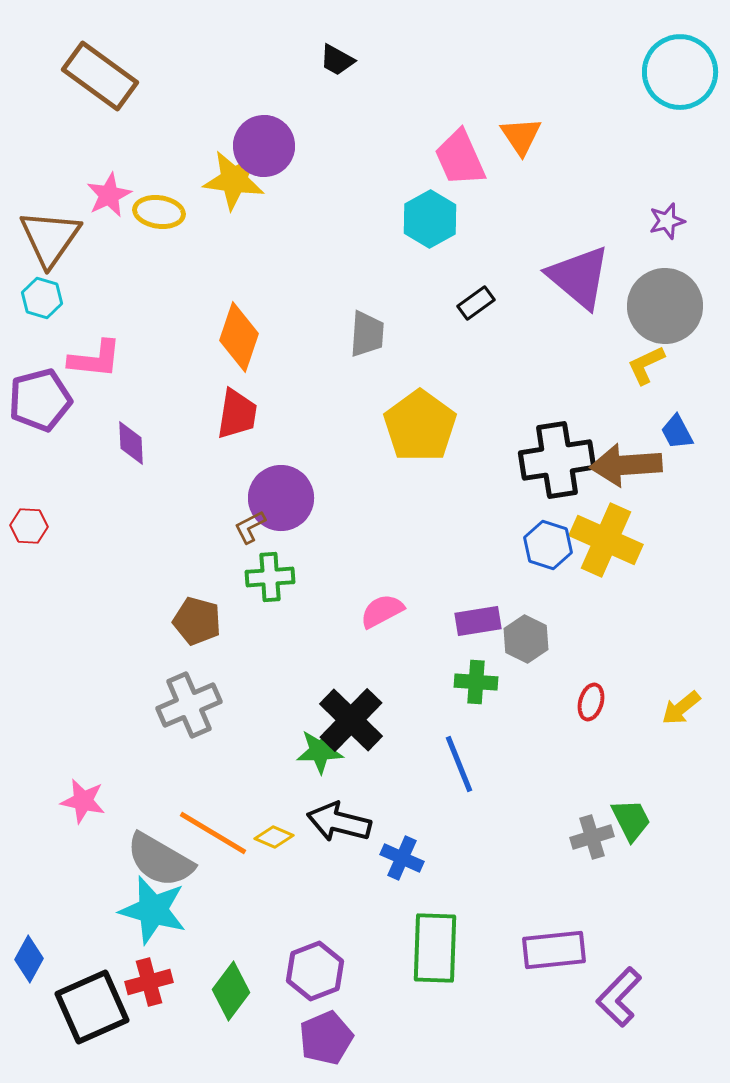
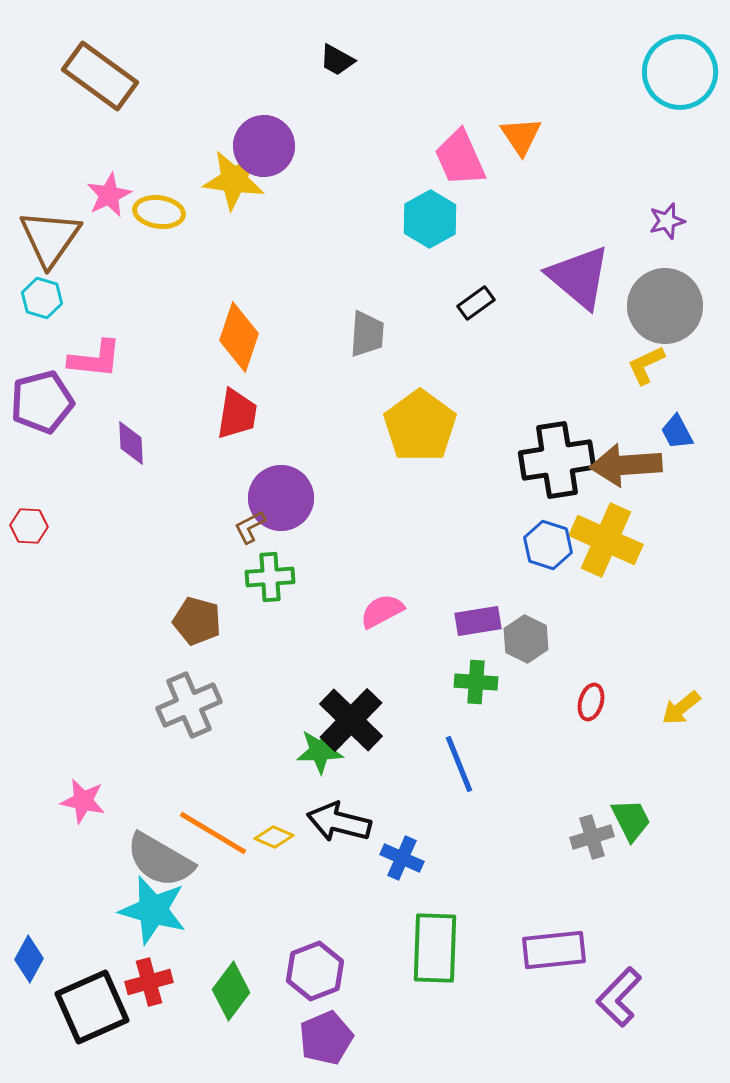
purple pentagon at (40, 400): moved 2 px right, 2 px down
